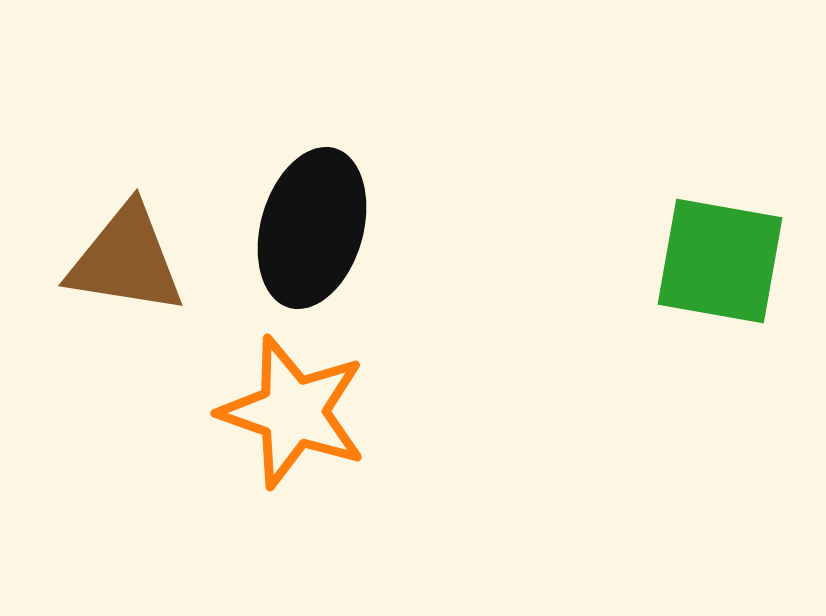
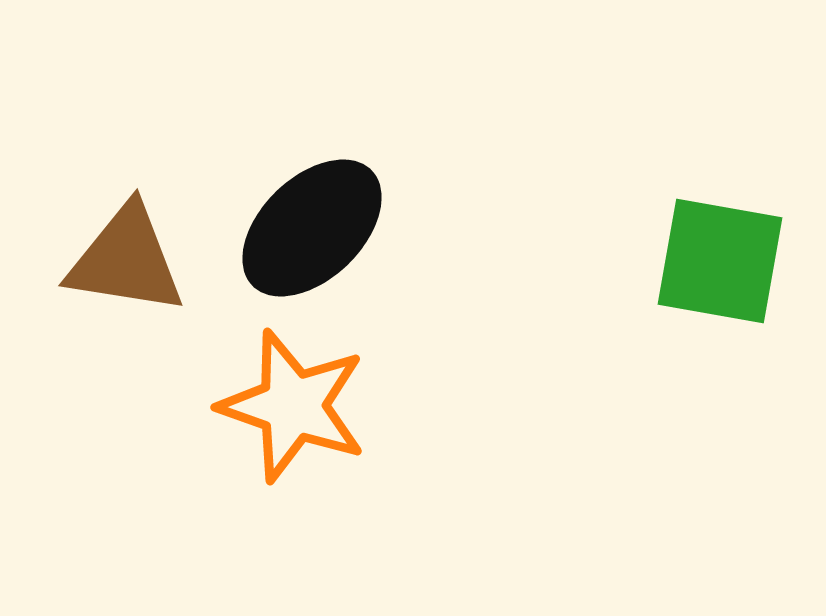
black ellipse: rotated 30 degrees clockwise
orange star: moved 6 px up
